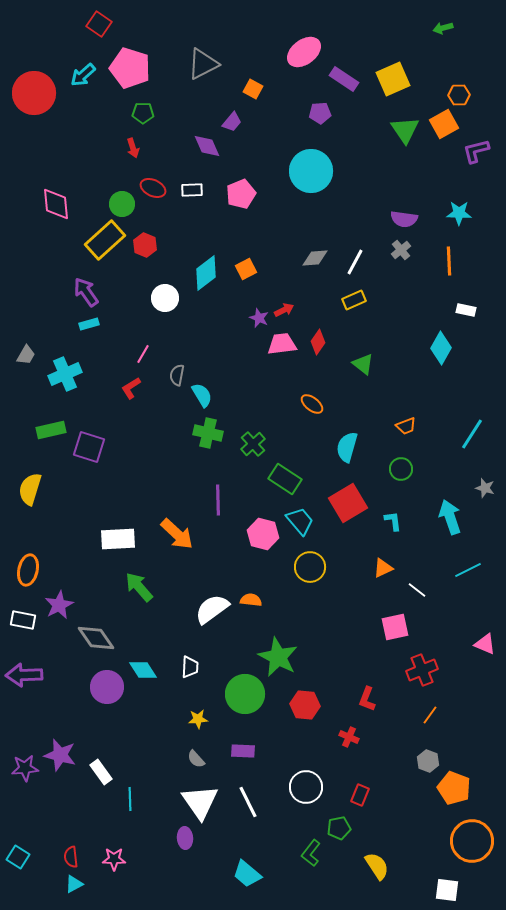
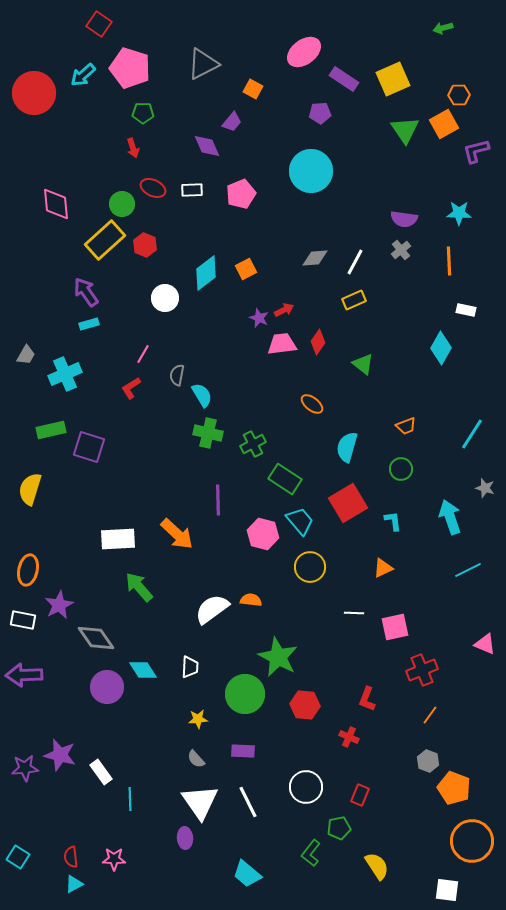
green cross at (253, 444): rotated 15 degrees clockwise
white line at (417, 590): moved 63 px left, 23 px down; rotated 36 degrees counterclockwise
